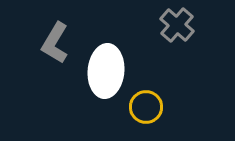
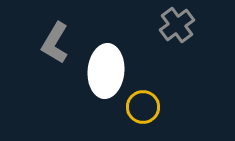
gray cross: rotated 12 degrees clockwise
yellow circle: moved 3 px left
